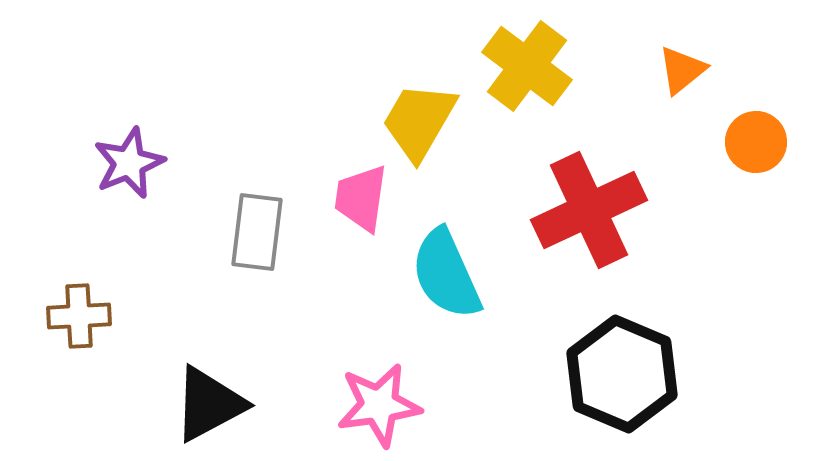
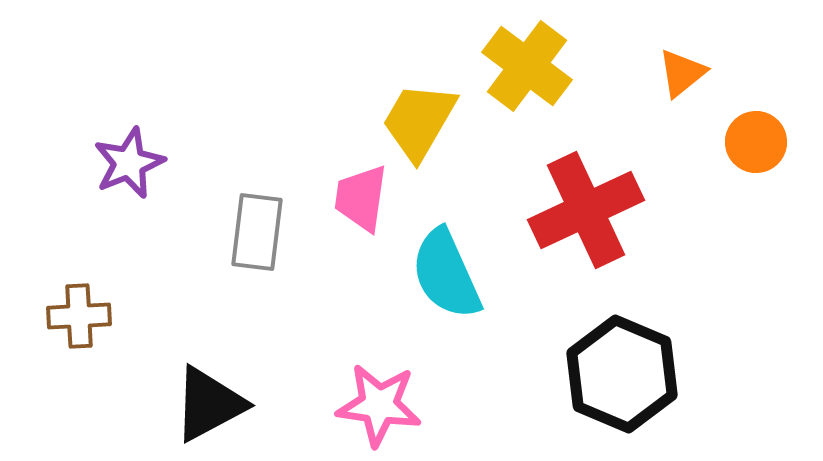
orange triangle: moved 3 px down
red cross: moved 3 px left
pink star: rotated 16 degrees clockwise
